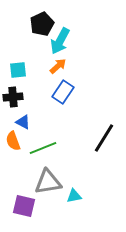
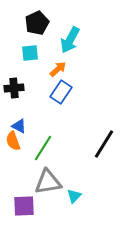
black pentagon: moved 5 px left, 1 px up
cyan arrow: moved 10 px right, 1 px up
orange arrow: moved 3 px down
cyan square: moved 12 px right, 17 px up
blue rectangle: moved 2 px left
black cross: moved 1 px right, 9 px up
blue triangle: moved 4 px left, 4 px down
black line: moved 6 px down
green line: rotated 36 degrees counterclockwise
cyan triangle: rotated 35 degrees counterclockwise
purple square: rotated 15 degrees counterclockwise
